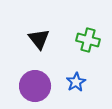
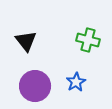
black triangle: moved 13 px left, 2 px down
